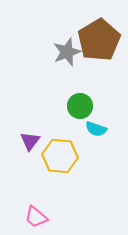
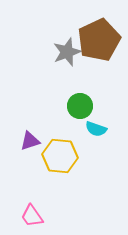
brown pentagon: rotated 6 degrees clockwise
purple triangle: rotated 35 degrees clockwise
pink trapezoid: moved 4 px left, 1 px up; rotated 15 degrees clockwise
